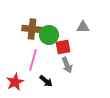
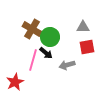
brown cross: rotated 24 degrees clockwise
green circle: moved 1 px right, 2 px down
red square: moved 24 px right
gray arrow: rotated 98 degrees clockwise
black arrow: moved 28 px up
